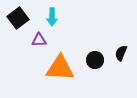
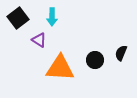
purple triangle: rotated 35 degrees clockwise
